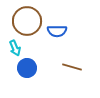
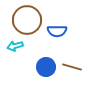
brown circle: moved 1 px up
cyan arrow: moved 2 px up; rotated 98 degrees clockwise
blue circle: moved 19 px right, 1 px up
